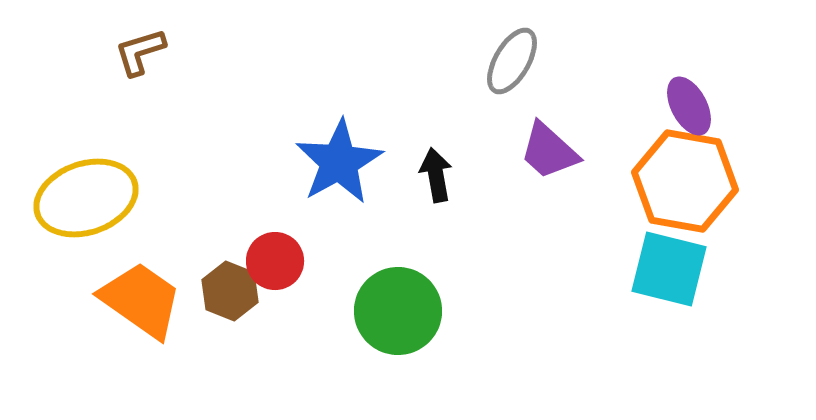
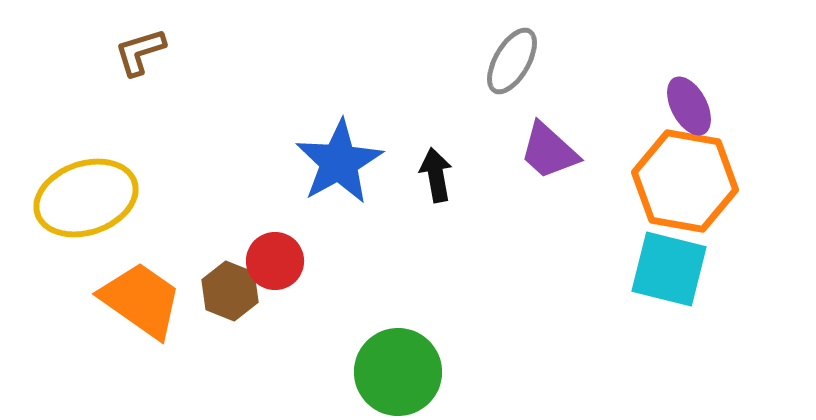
green circle: moved 61 px down
